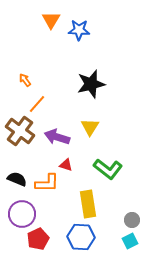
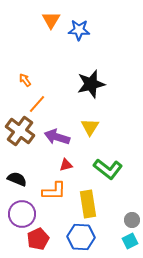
red triangle: rotated 32 degrees counterclockwise
orange L-shape: moved 7 px right, 8 px down
